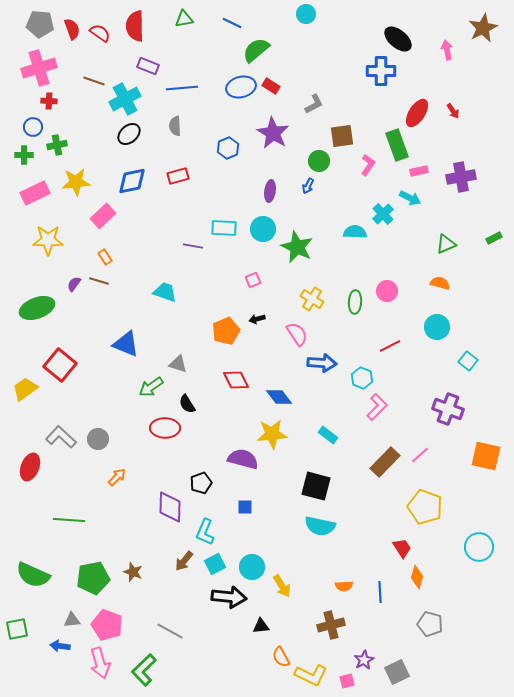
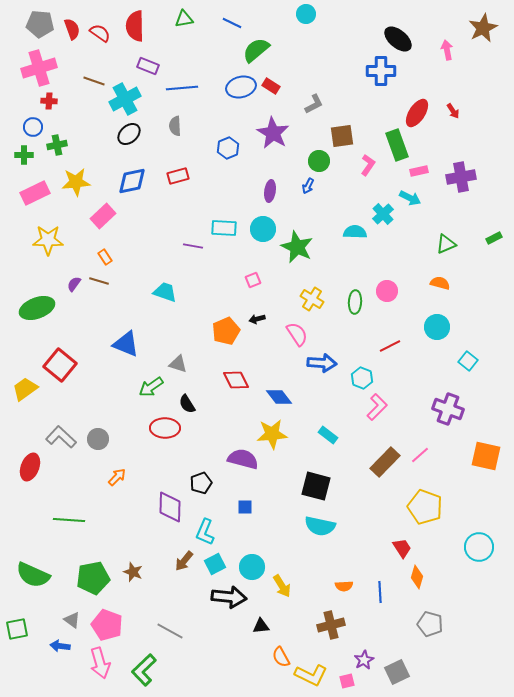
gray triangle at (72, 620): rotated 42 degrees clockwise
